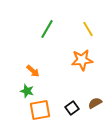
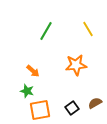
green line: moved 1 px left, 2 px down
orange star: moved 6 px left, 5 px down
